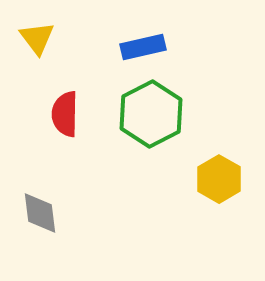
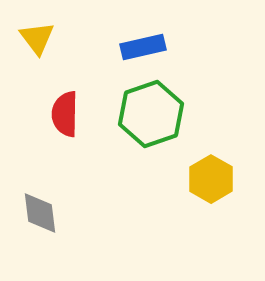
green hexagon: rotated 8 degrees clockwise
yellow hexagon: moved 8 px left
